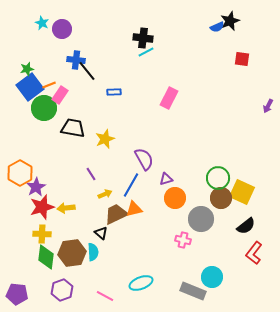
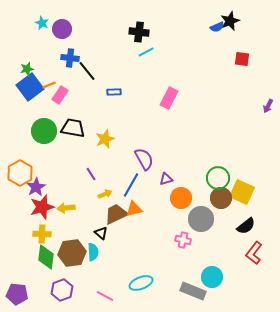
black cross at (143, 38): moved 4 px left, 6 px up
blue cross at (76, 60): moved 6 px left, 2 px up
green circle at (44, 108): moved 23 px down
orange circle at (175, 198): moved 6 px right
